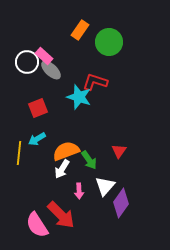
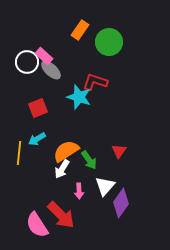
orange semicircle: rotated 12 degrees counterclockwise
